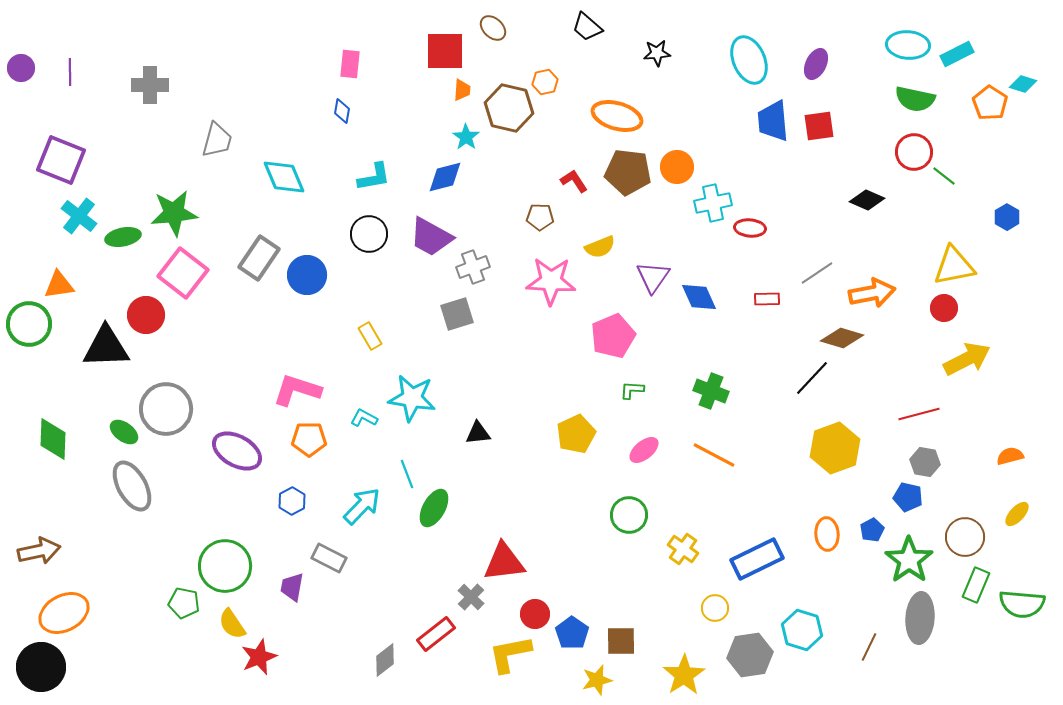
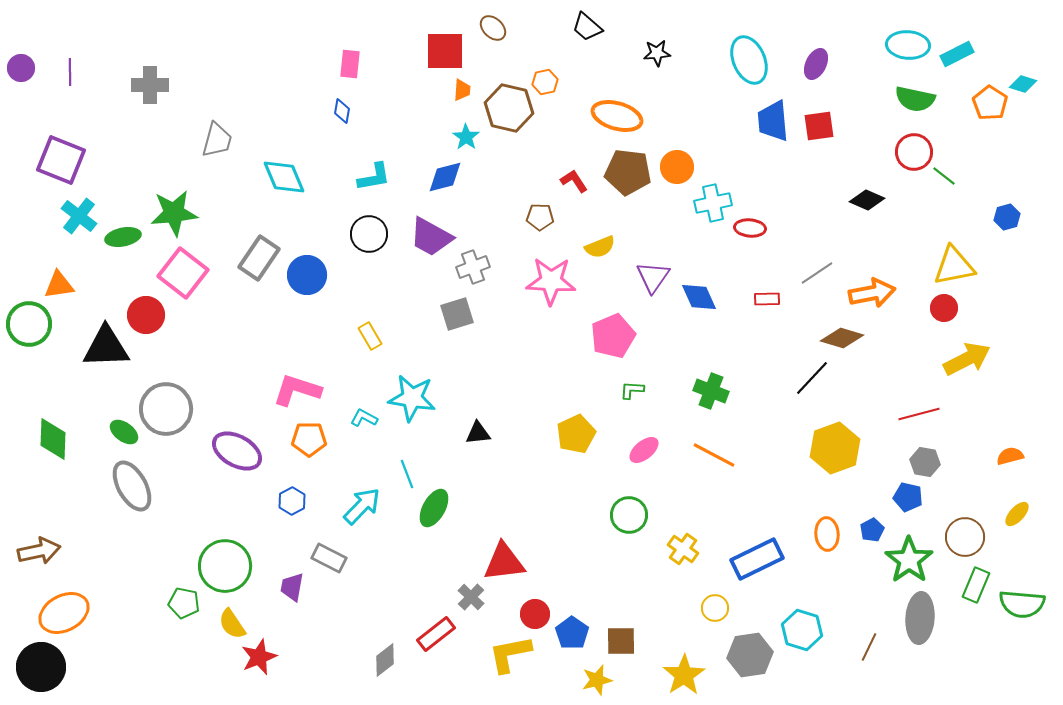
blue hexagon at (1007, 217): rotated 15 degrees clockwise
